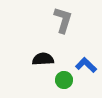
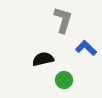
black semicircle: rotated 10 degrees counterclockwise
blue L-shape: moved 17 px up
